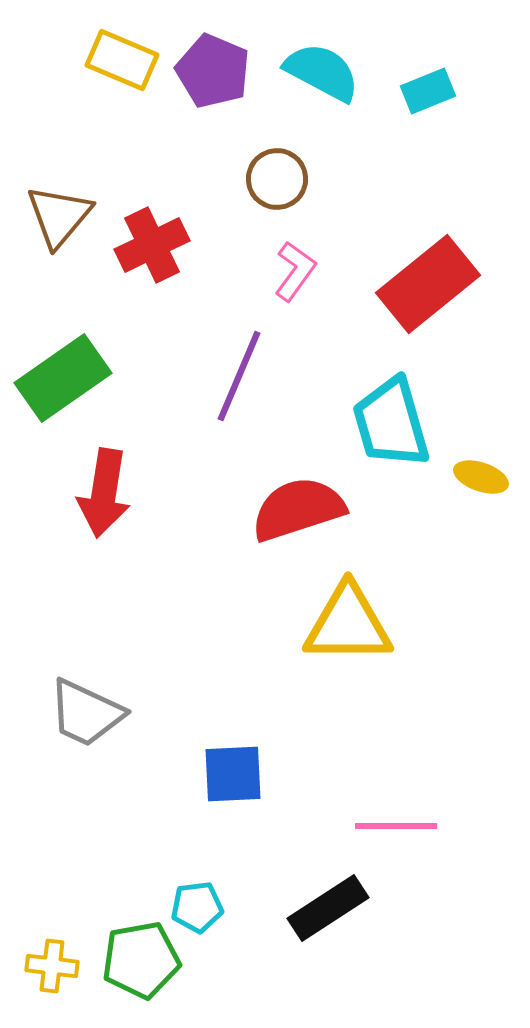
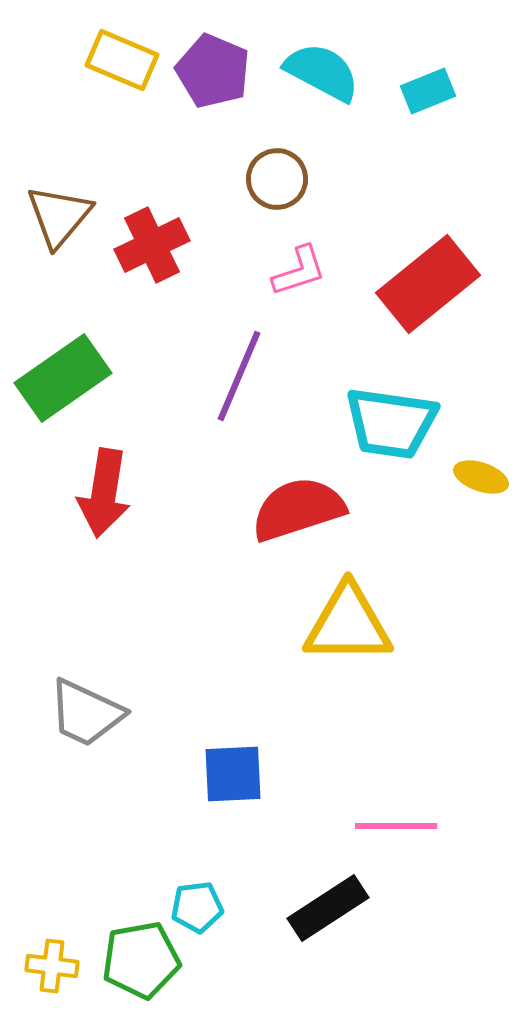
pink L-shape: moved 4 px right; rotated 36 degrees clockwise
cyan trapezoid: rotated 66 degrees counterclockwise
